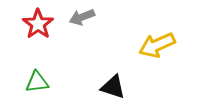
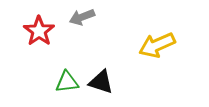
red star: moved 1 px right, 7 px down
green triangle: moved 30 px right
black triangle: moved 12 px left, 5 px up
